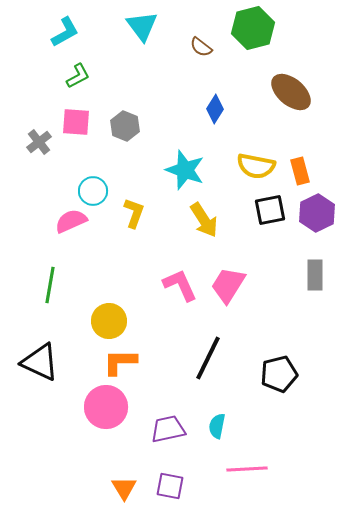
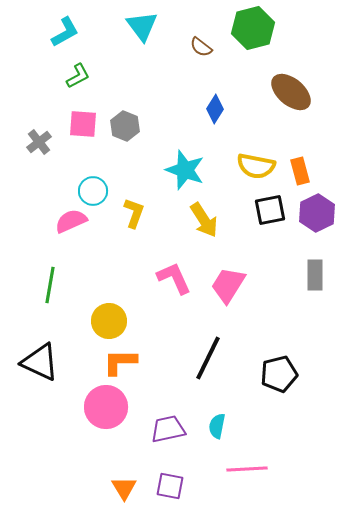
pink square: moved 7 px right, 2 px down
pink L-shape: moved 6 px left, 7 px up
